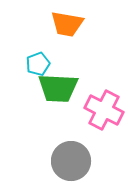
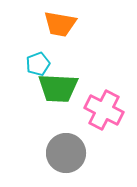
orange trapezoid: moved 7 px left
gray circle: moved 5 px left, 8 px up
